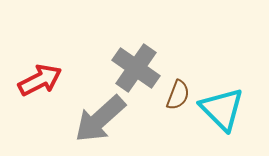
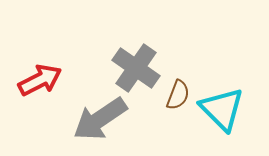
gray arrow: rotated 8 degrees clockwise
